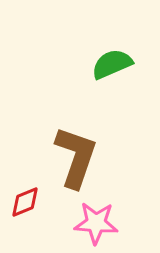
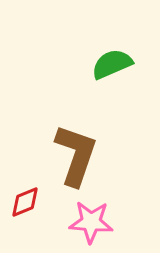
brown L-shape: moved 2 px up
pink star: moved 5 px left, 1 px up
